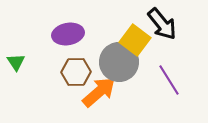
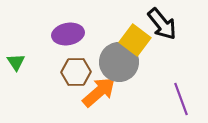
purple line: moved 12 px right, 19 px down; rotated 12 degrees clockwise
